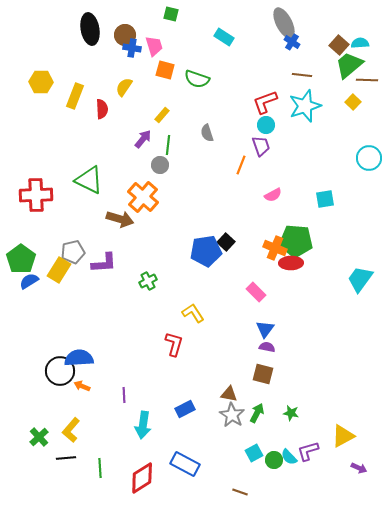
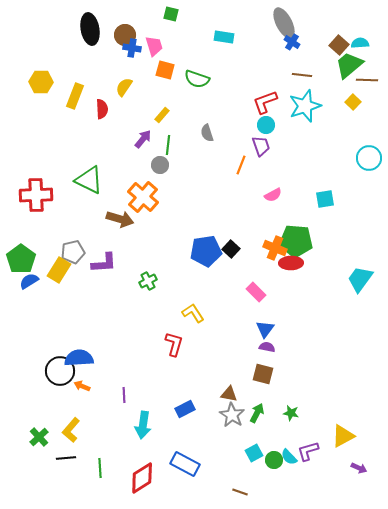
cyan rectangle at (224, 37): rotated 24 degrees counterclockwise
black square at (226, 242): moved 5 px right, 7 px down
